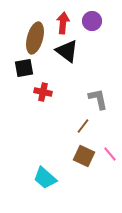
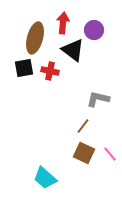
purple circle: moved 2 px right, 9 px down
black triangle: moved 6 px right, 1 px up
red cross: moved 7 px right, 21 px up
gray L-shape: rotated 65 degrees counterclockwise
brown square: moved 3 px up
